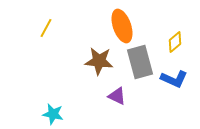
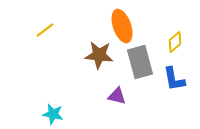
yellow line: moved 1 px left, 2 px down; rotated 24 degrees clockwise
brown star: moved 6 px up
blue L-shape: rotated 56 degrees clockwise
purple triangle: rotated 12 degrees counterclockwise
